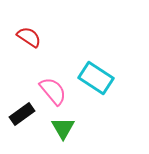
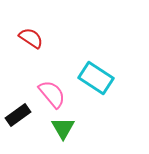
red semicircle: moved 2 px right, 1 px down
pink semicircle: moved 1 px left, 3 px down
black rectangle: moved 4 px left, 1 px down
